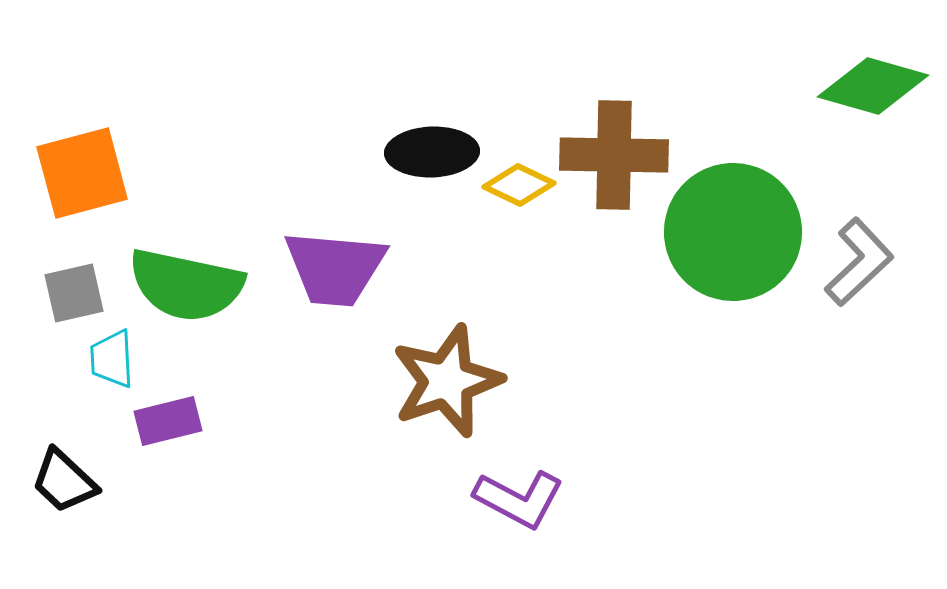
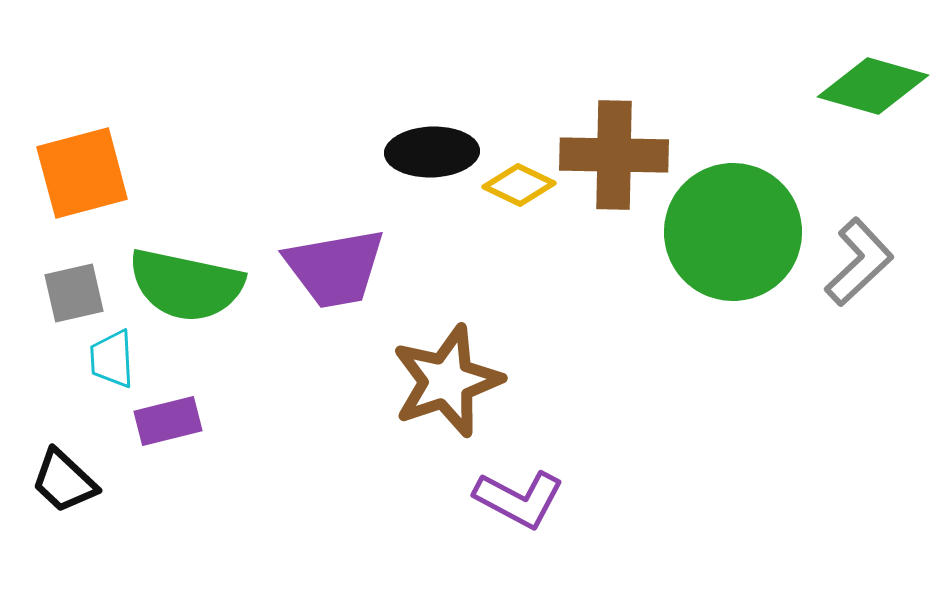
purple trapezoid: rotated 15 degrees counterclockwise
